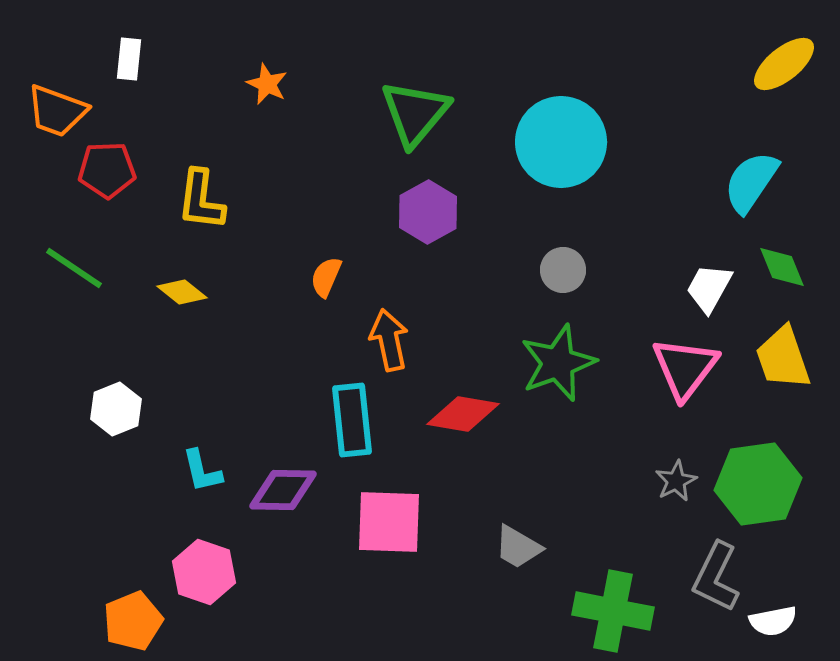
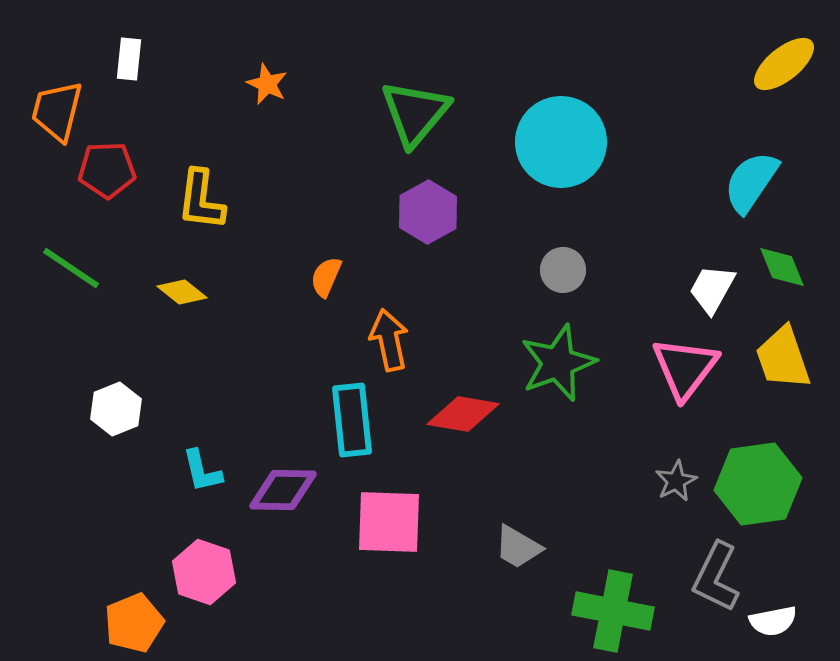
orange trapezoid: rotated 84 degrees clockwise
green line: moved 3 px left
white trapezoid: moved 3 px right, 1 px down
orange pentagon: moved 1 px right, 2 px down
